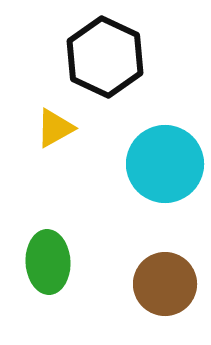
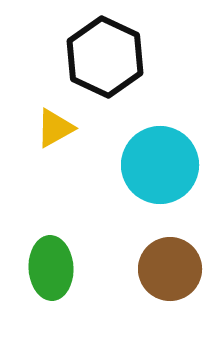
cyan circle: moved 5 px left, 1 px down
green ellipse: moved 3 px right, 6 px down
brown circle: moved 5 px right, 15 px up
